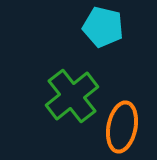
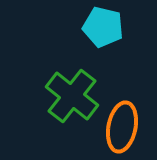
green cross: rotated 14 degrees counterclockwise
